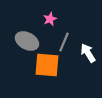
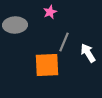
pink star: moved 7 px up
gray ellipse: moved 12 px left, 16 px up; rotated 30 degrees counterclockwise
orange square: rotated 8 degrees counterclockwise
